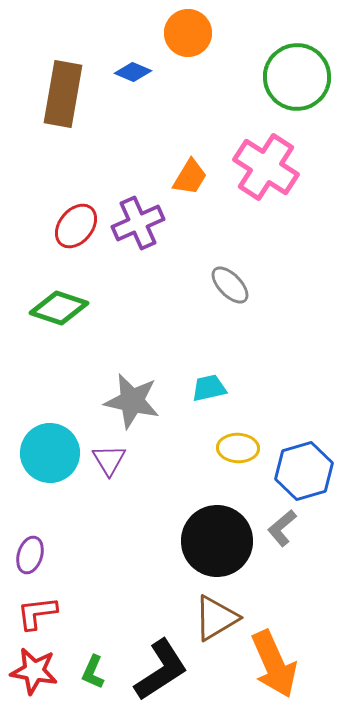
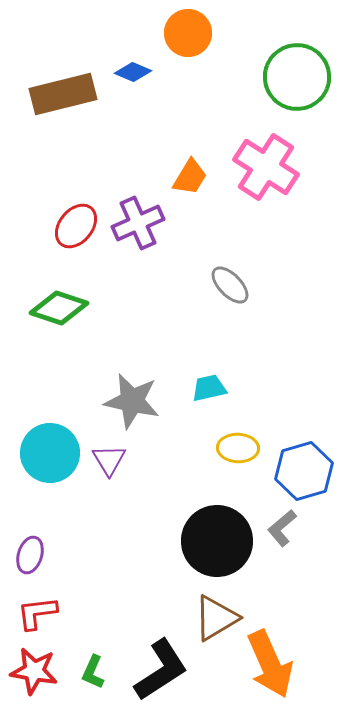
brown rectangle: rotated 66 degrees clockwise
orange arrow: moved 4 px left
